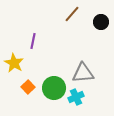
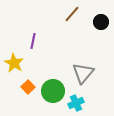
gray triangle: rotated 45 degrees counterclockwise
green circle: moved 1 px left, 3 px down
cyan cross: moved 6 px down
